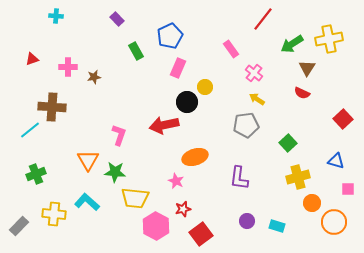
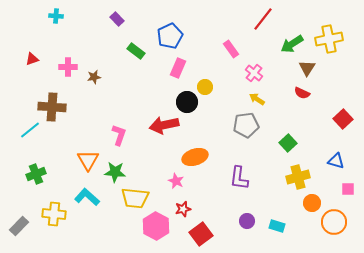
green rectangle at (136, 51): rotated 24 degrees counterclockwise
cyan L-shape at (87, 202): moved 5 px up
